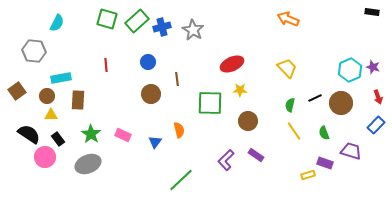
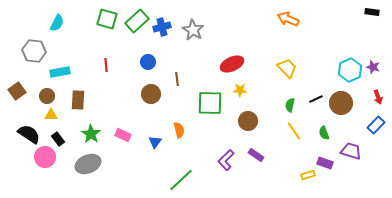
cyan rectangle at (61, 78): moved 1 px left, 6 px up
black line at (315, 98): moved 1 px right, 1 px down
